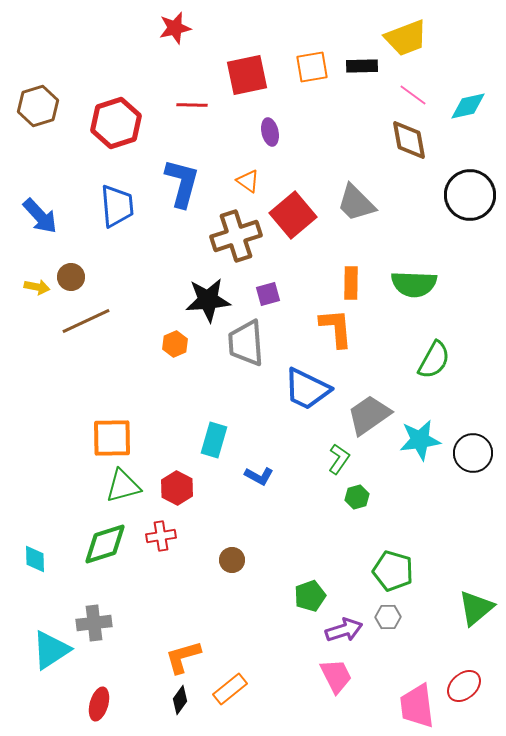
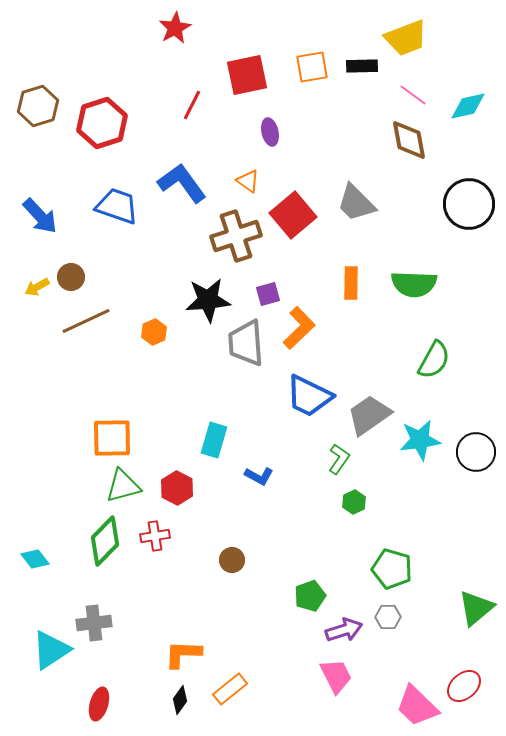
red star at (175, 28): rotated 16 degrees counterclockwise
red line at (192, 105): rotated 64 degrees counterclockwise
red hexagon at (116, 123): moved 14 px left
blue L-shape at (182, 183): rotated 51 degrees counterclockwise
black circle at (470, 195): moved 1 px left, 9 px down
blue trapezoid at (117, 206): rotated 66 degrees counterclockwise
yellow arrow at (37, 287): rotated 140 degrees clockwise
orange L-shape at (336, 328): moved 37 px left; rotated 51 degrees clockwise
orange hexagon at (175, 344): moved 21 px left, 12 px up
blue trapezoid at (307, 389): moved 2 px right, 7 px down
black circle at (473, 453): moved 3 px right, 1 px up
green hexagon at (357, 497): moved 3 px left, 5 px down; rotated 10 degrees counterclockwise
red cross at (161, 536): moved 6 px left
green diamond at (105, 544): moved 3 px up; rotated 27 degrees counterclockwise
cyan diamond at (35, 559): rotated 36 degrees counterclockwise
green pentagon at (393, 571): moved 1 px left, 2 px up
orange L-shape at (183, 657): moved 3 px up; rotated 18 degrees clockwise
pink trapezoid at (417, 706): rotated 39 degrees counterclockwise
